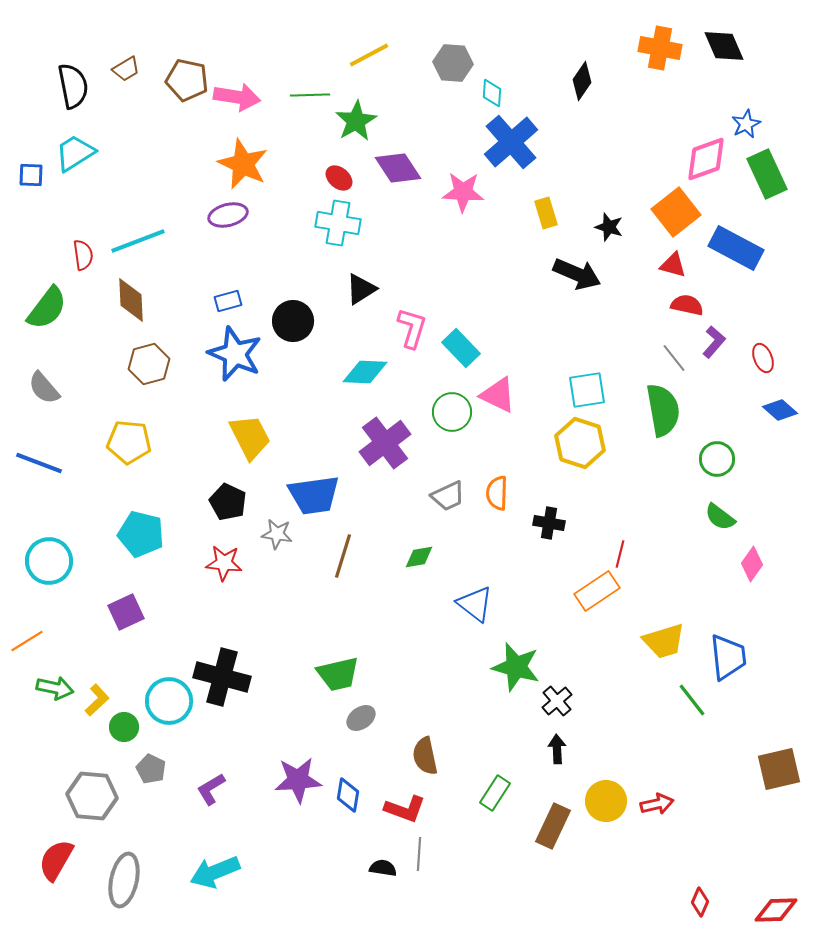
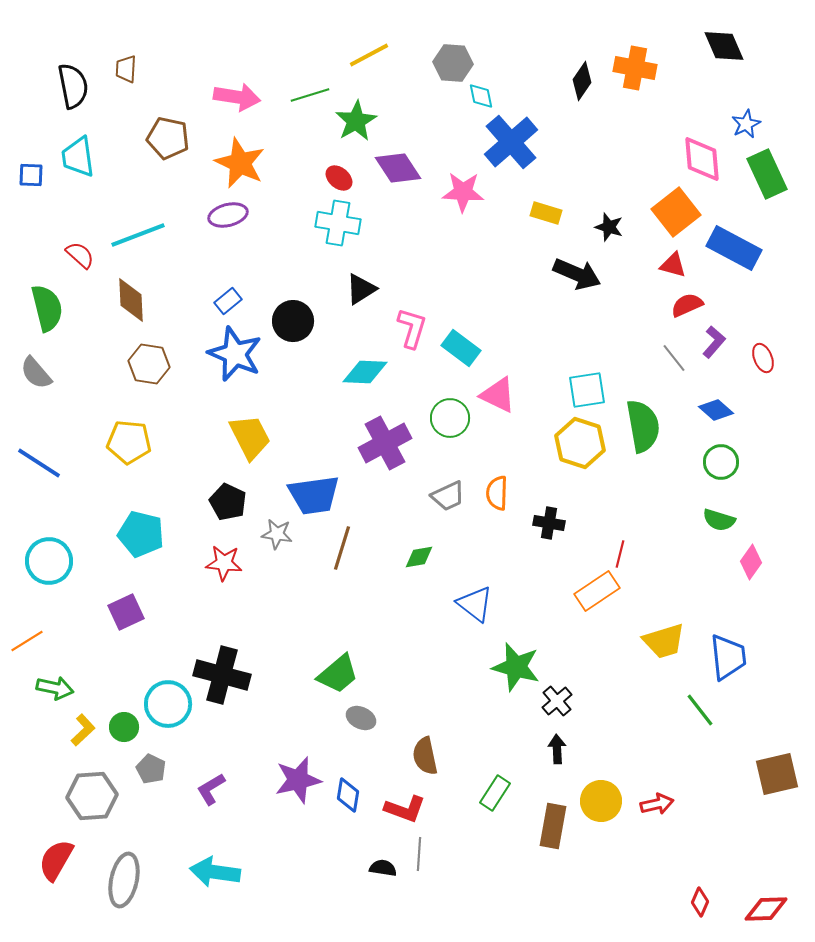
orange cross at (660, 48): moved 25 px left, 20 px down
brown trapezoid at (126, 69): rotated 124 degrees clockwise
brown pentagon at (187, 80): moved 19 px left, 58 px down
cyan diamond at (492, 93): moved 11 px left, 3 px down; rotated 16 degrees counterclockwise
green line at (310, 95): rotated 15 degrees counterclockwise
cyan trapezoid at (75, 153): moved 3 px right, 4 px down; rotated 66 degrees counterclockwise
pink diamond at (706, 159): moved 4 px left; rotated 75 degrees counterclockwise
orange star at (243, 164): moved 3 px left, 1 px up
yellow rectangle at (546, 213): rotated 56 degrees counterclockwise
cyan line at (138, 241): moved 6 px up
blue rectangle at (736, 248): moved 2 px left
red semicircle at (83, 255): moved 3 px left; rotated 40 degrees counterclockwise
blue rectangle at (228, 301): rotated 24 degrees counterclockwise
red semicircle at (687, 305): rotated 36 degrees counterclockwise
green semicircle at (47, 308): rotated 51 degrees counterclockwise
cyan rectangle at (461, 348): rotated 9 degrees counterclockwise
brown hexagon at (149, 364): rotated 24 degrees clockwise
gray semicircle at (44, 388): moved 8 px left, 15 px up
green semicircle at (663, 410): moved 20 px left, 16 px down
blue diamond at (780, 410): moved 64 px left
green circle at (452, 412): moved 2 px left, 6 px down
purple cross at (385, 443): rotated 9 degrees clockwise
green circle at (717, 459): moved 4 px right, 3 px down
blue line at (39, 463): rotated 12 degrees clockwise
green semicircle at (720, 517): moved 1 px left, 3 px down; rotated 20 degrees counterclockwise
brown line at (343, 556): moved 1 px left, 8 px up
pink diamond at (752, 564): moved 1 px left, 2 px up
green trapezoid at (338, 674): rotated 27 degrees counterclockwise
black cross at (222, 677): moved 2 px up
yellow L-shape at (97, 700): moved 14 px left, 30 px down
green line at (692, 700): moved 8 px right, 10 px down
cyan circle at (169, 701): moved 1 px left, 3 px down
gray ellipse at (361, 718): rotated 60 degrees clockwise
brown square at (779, 769): moved 2 px left, 5 px down
purple star at (298, 780): rotated 9 degrees counterclockwise
gray hexagon at (92, 796): rotated 9 degrees counterclockwise
yellow circle at (606, 801): moved 5 px left
brown rectangle at (553, 826): rotated 15 degrees counterclockwise
cyan arrow at (215, 872): rotated 30 degrees clockwise
red diamond at (776, 910): moved 10 px left, 1 px up
